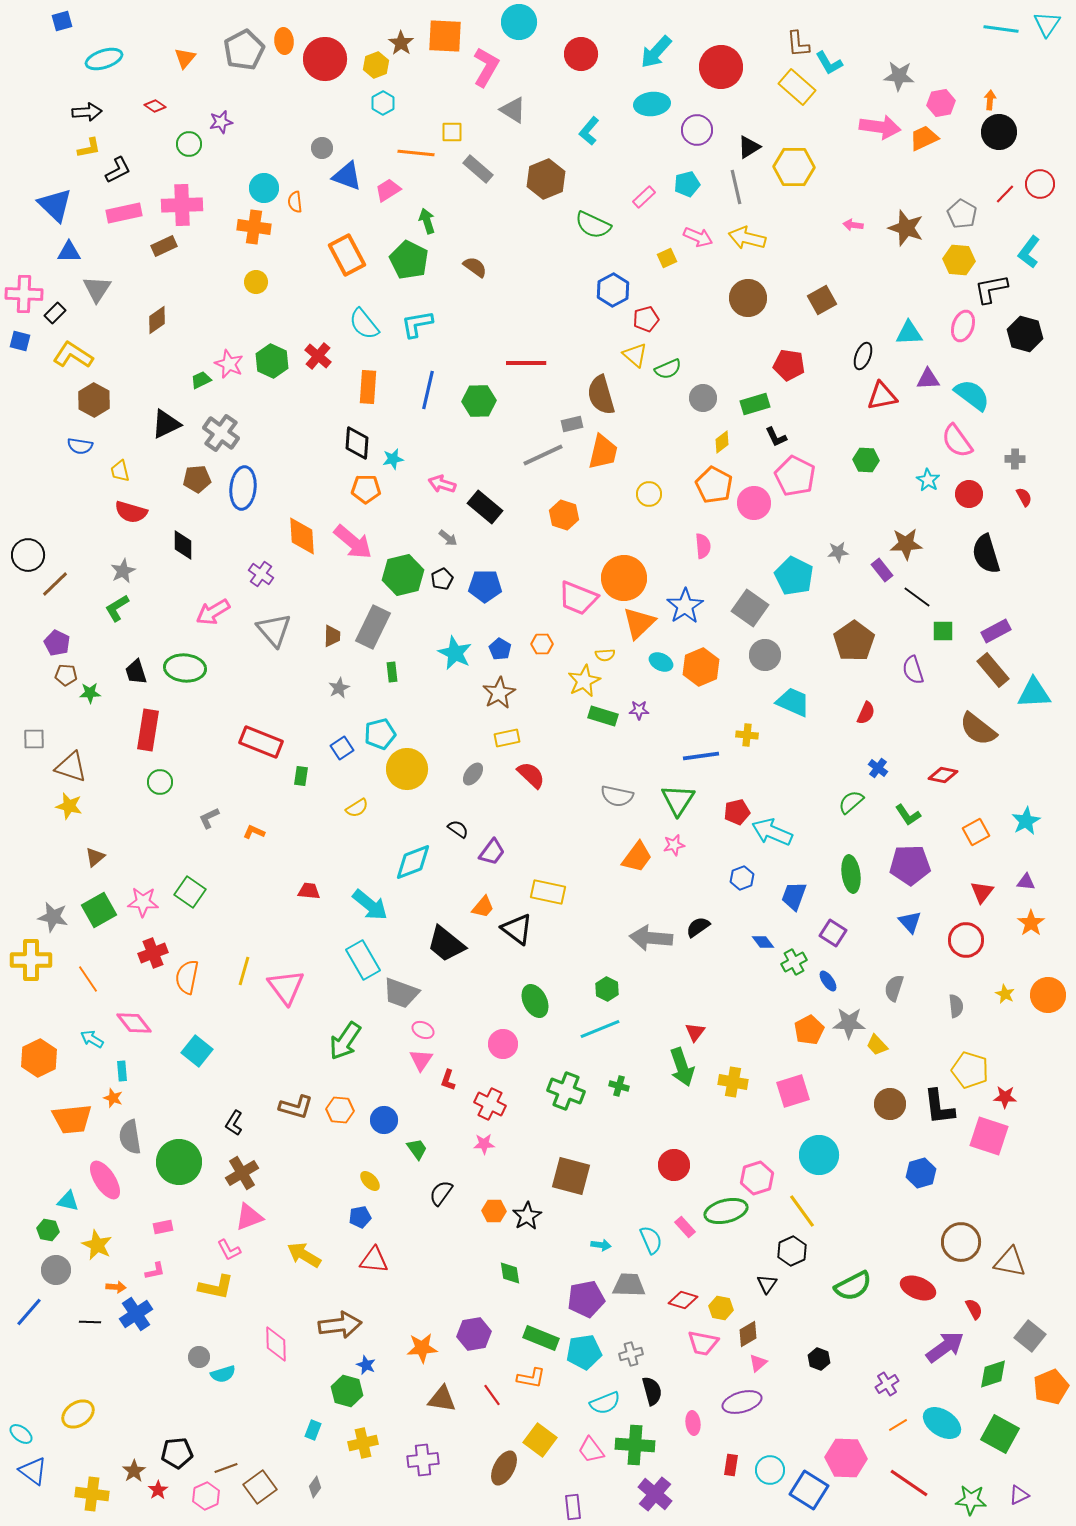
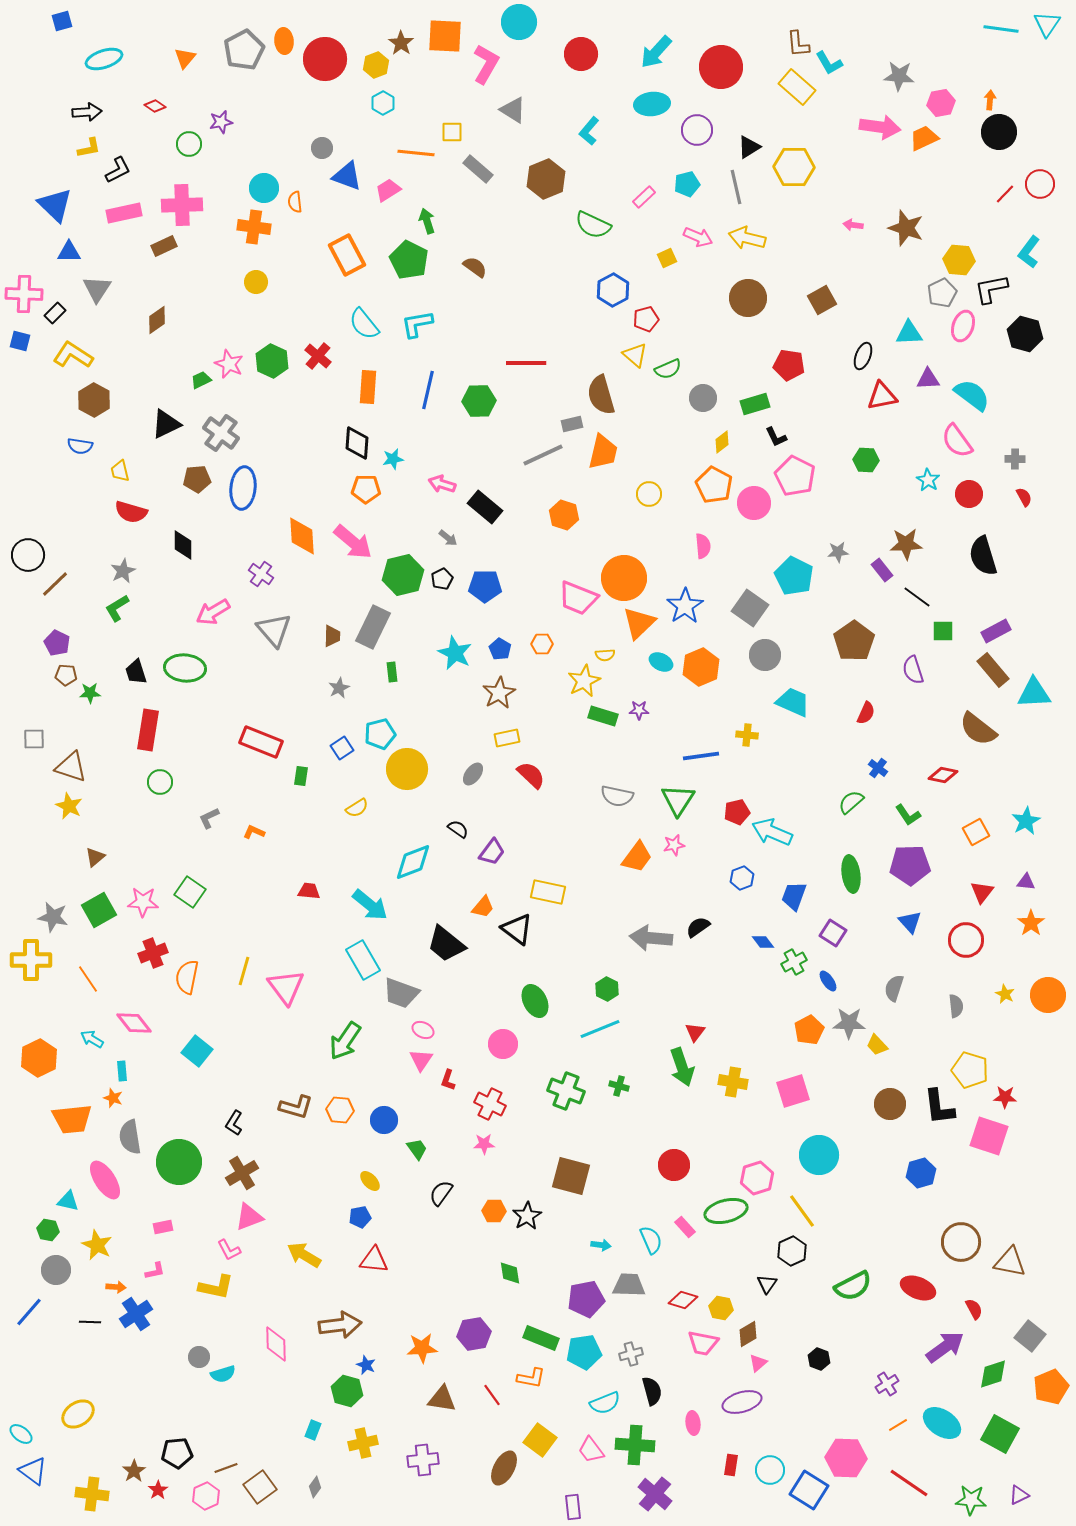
pink L-shape at (486, 67): moved 3 px up
gray pentagon at (962, 214): moved 20 px left, 79 px down; rotated 16 degrees clockwise
black semicircle at (986, 554): moved 3 px left, 2 px down
yellow star at (69, 806): rotated 12 degrees clockwise
